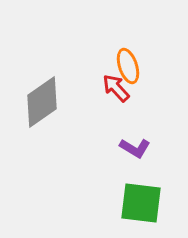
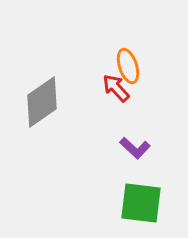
purple L-shape: rotated 12 degrees clockwise
